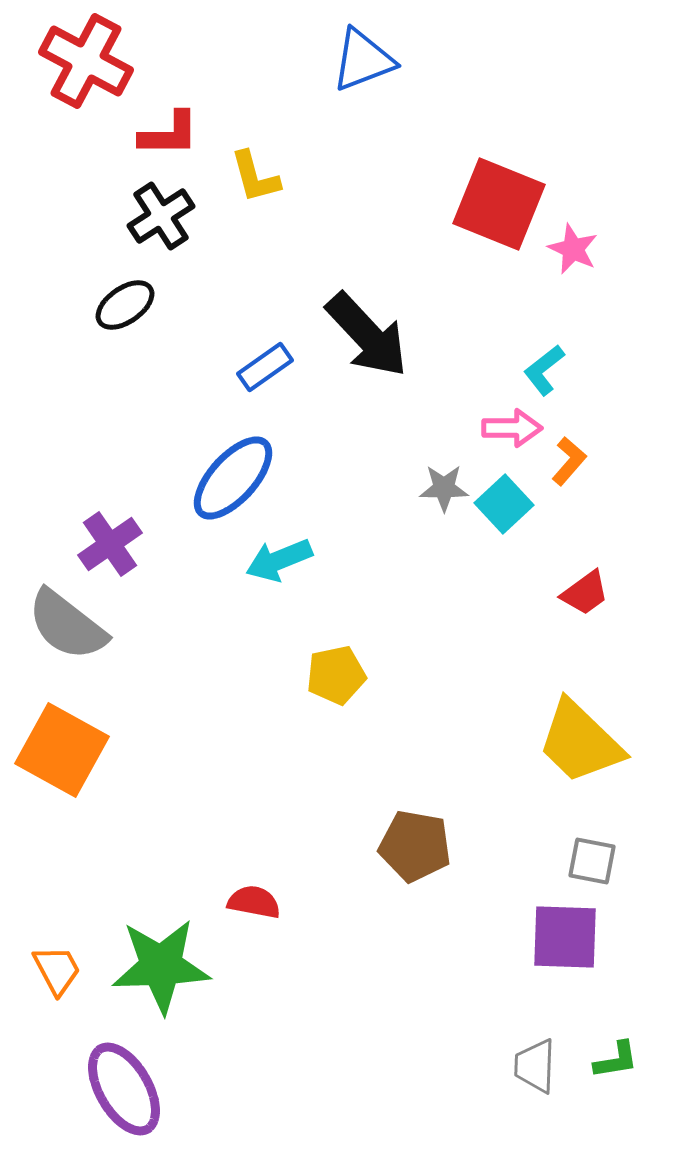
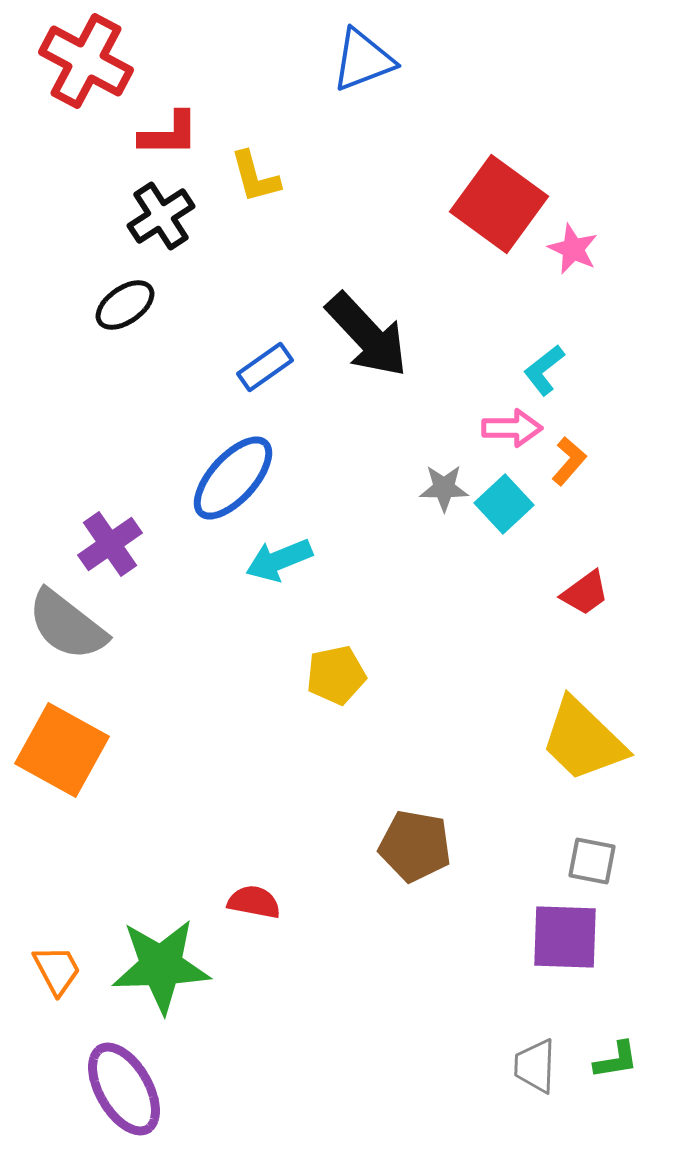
red square: rotated 14 degrees clockwise
yellow trapezoid: moved 3 px right, 2 px up
